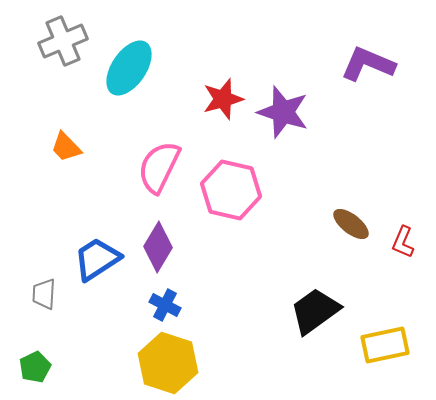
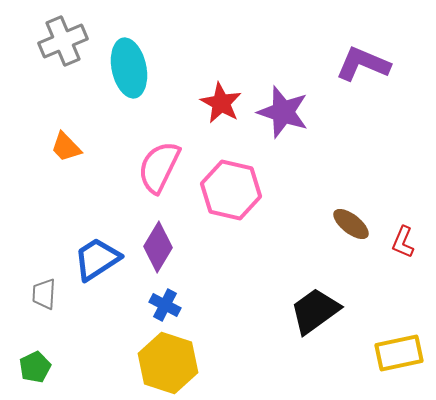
purple L-shape: moved 5 px left
cyan ellipse: rotated 46 degrees counterclockwise
red star: moved 2 px left, 4 px down; rotated 27 degrees counterclockwise
yellow rectangle: moved 14 px right, 8 px down
